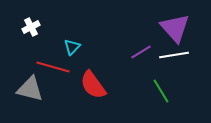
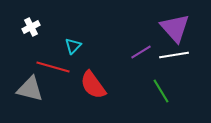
cyan triangle: moved 1 px right, 1 px up
